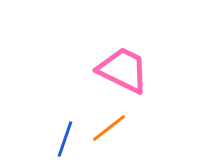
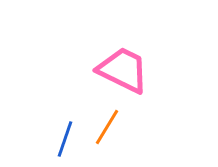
orange line: moved 2 px left, 1 px up; rotated 21 degrees counterclockwise
